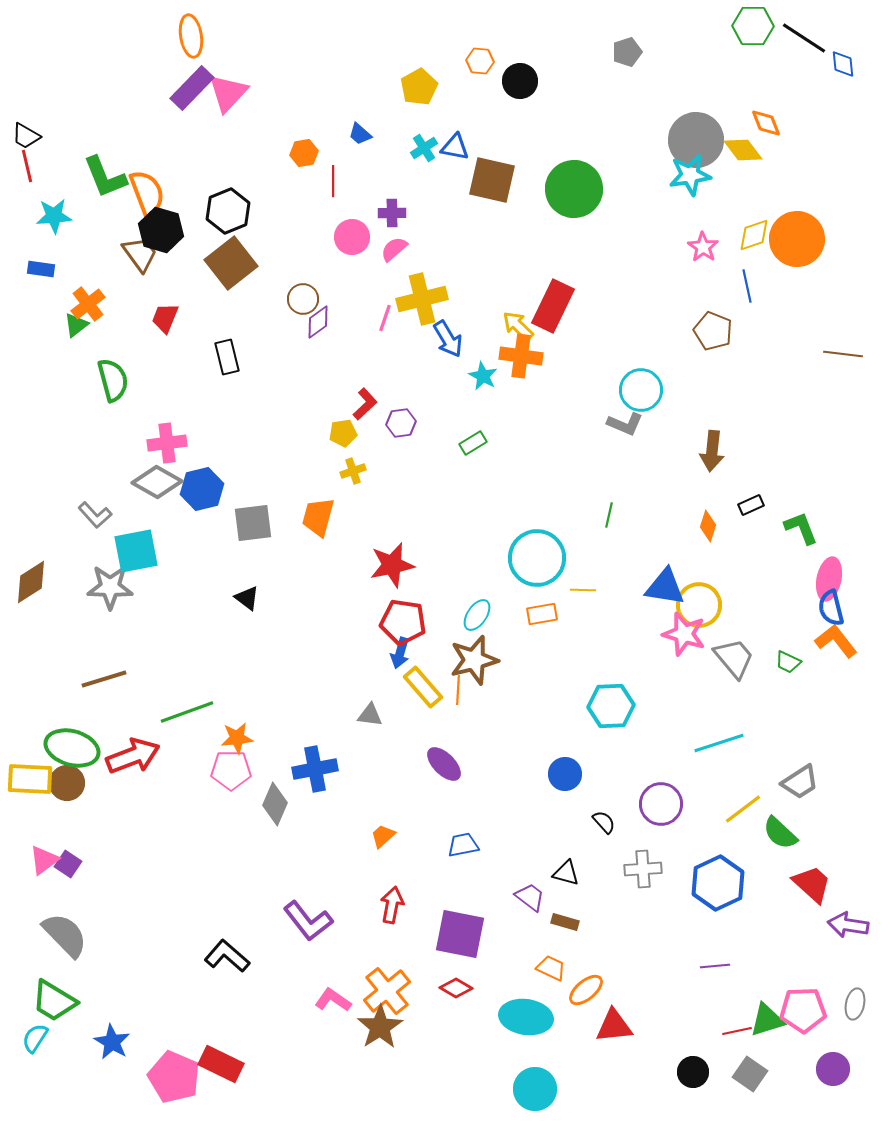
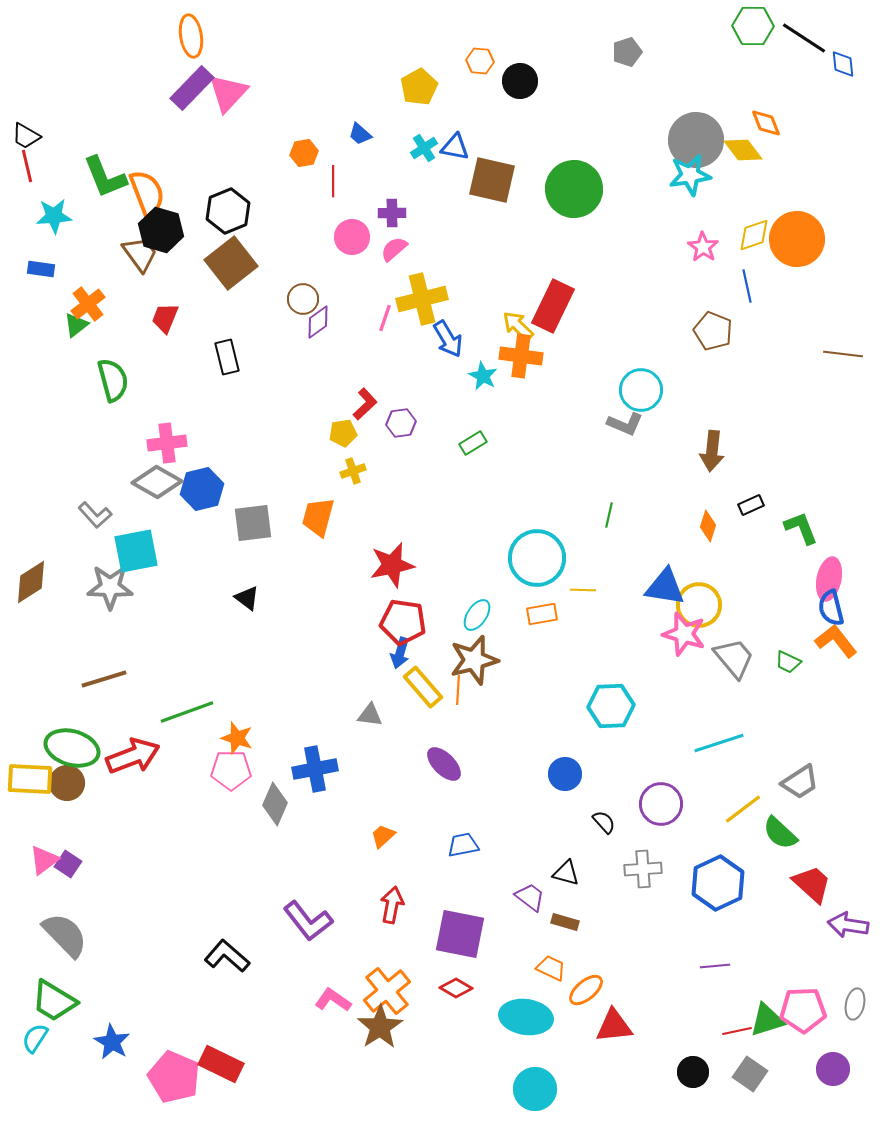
orange star at (237, 738): rotated 24 degrees clockwise
